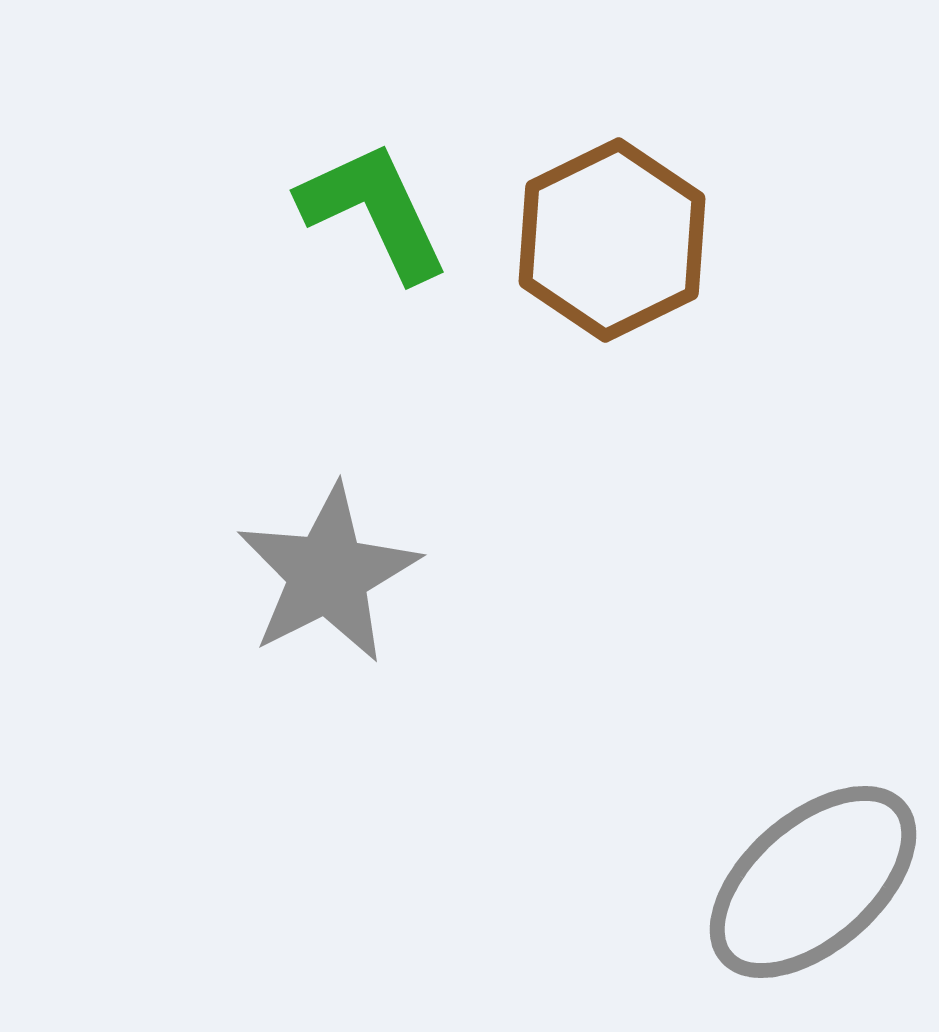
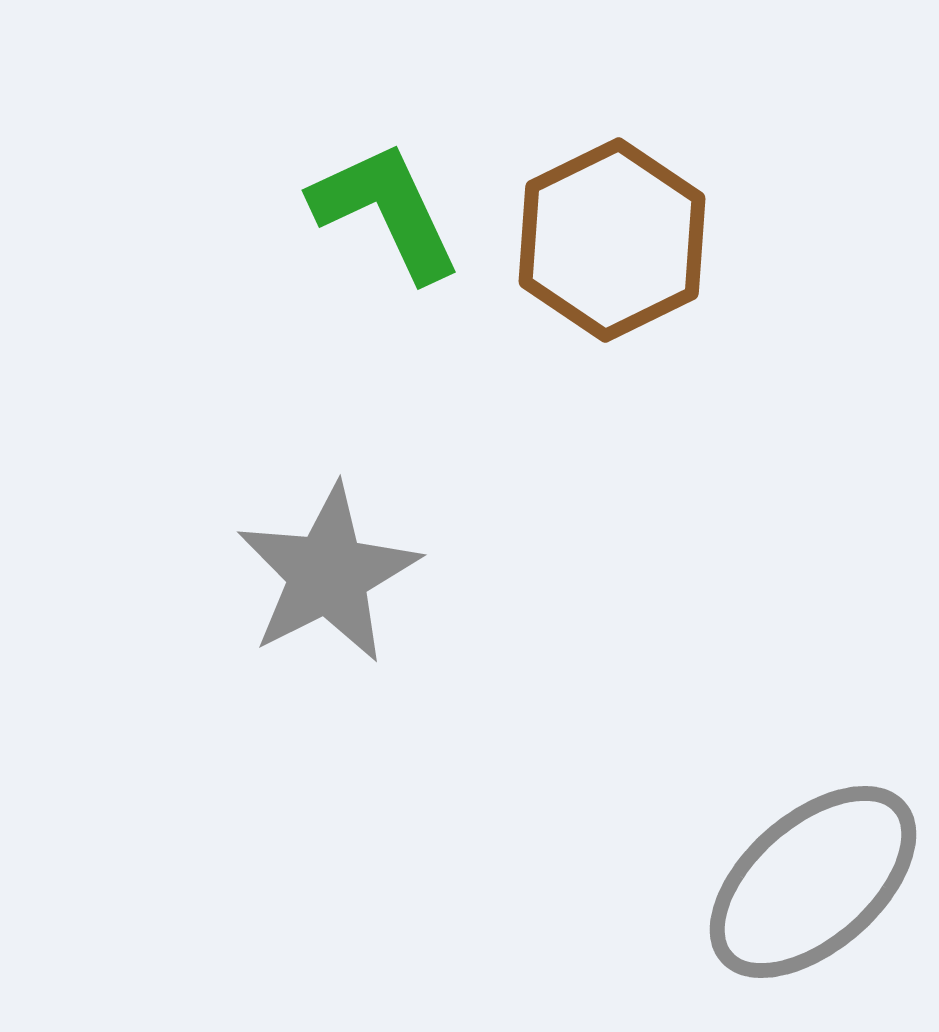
green L-shape: moved 12 px right
